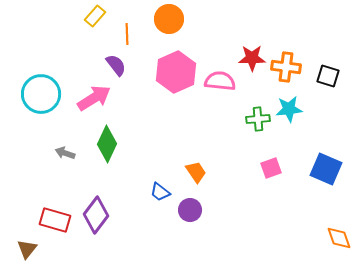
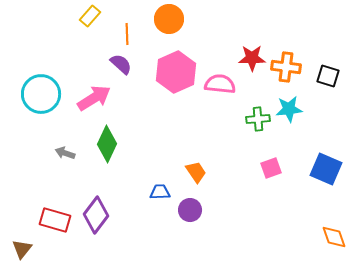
yellow rectangle: moved 5 px left
purple semicircle: moved 5 px right, 1 px up; rotated 10 degrees counterclockwise
pink semicircle: moved 3 px down
blue trapezoid: rotated 140 degrees clockwise
orange diamond: moved 5 px left, 1 px up
brown triangle: moved 5 px left
